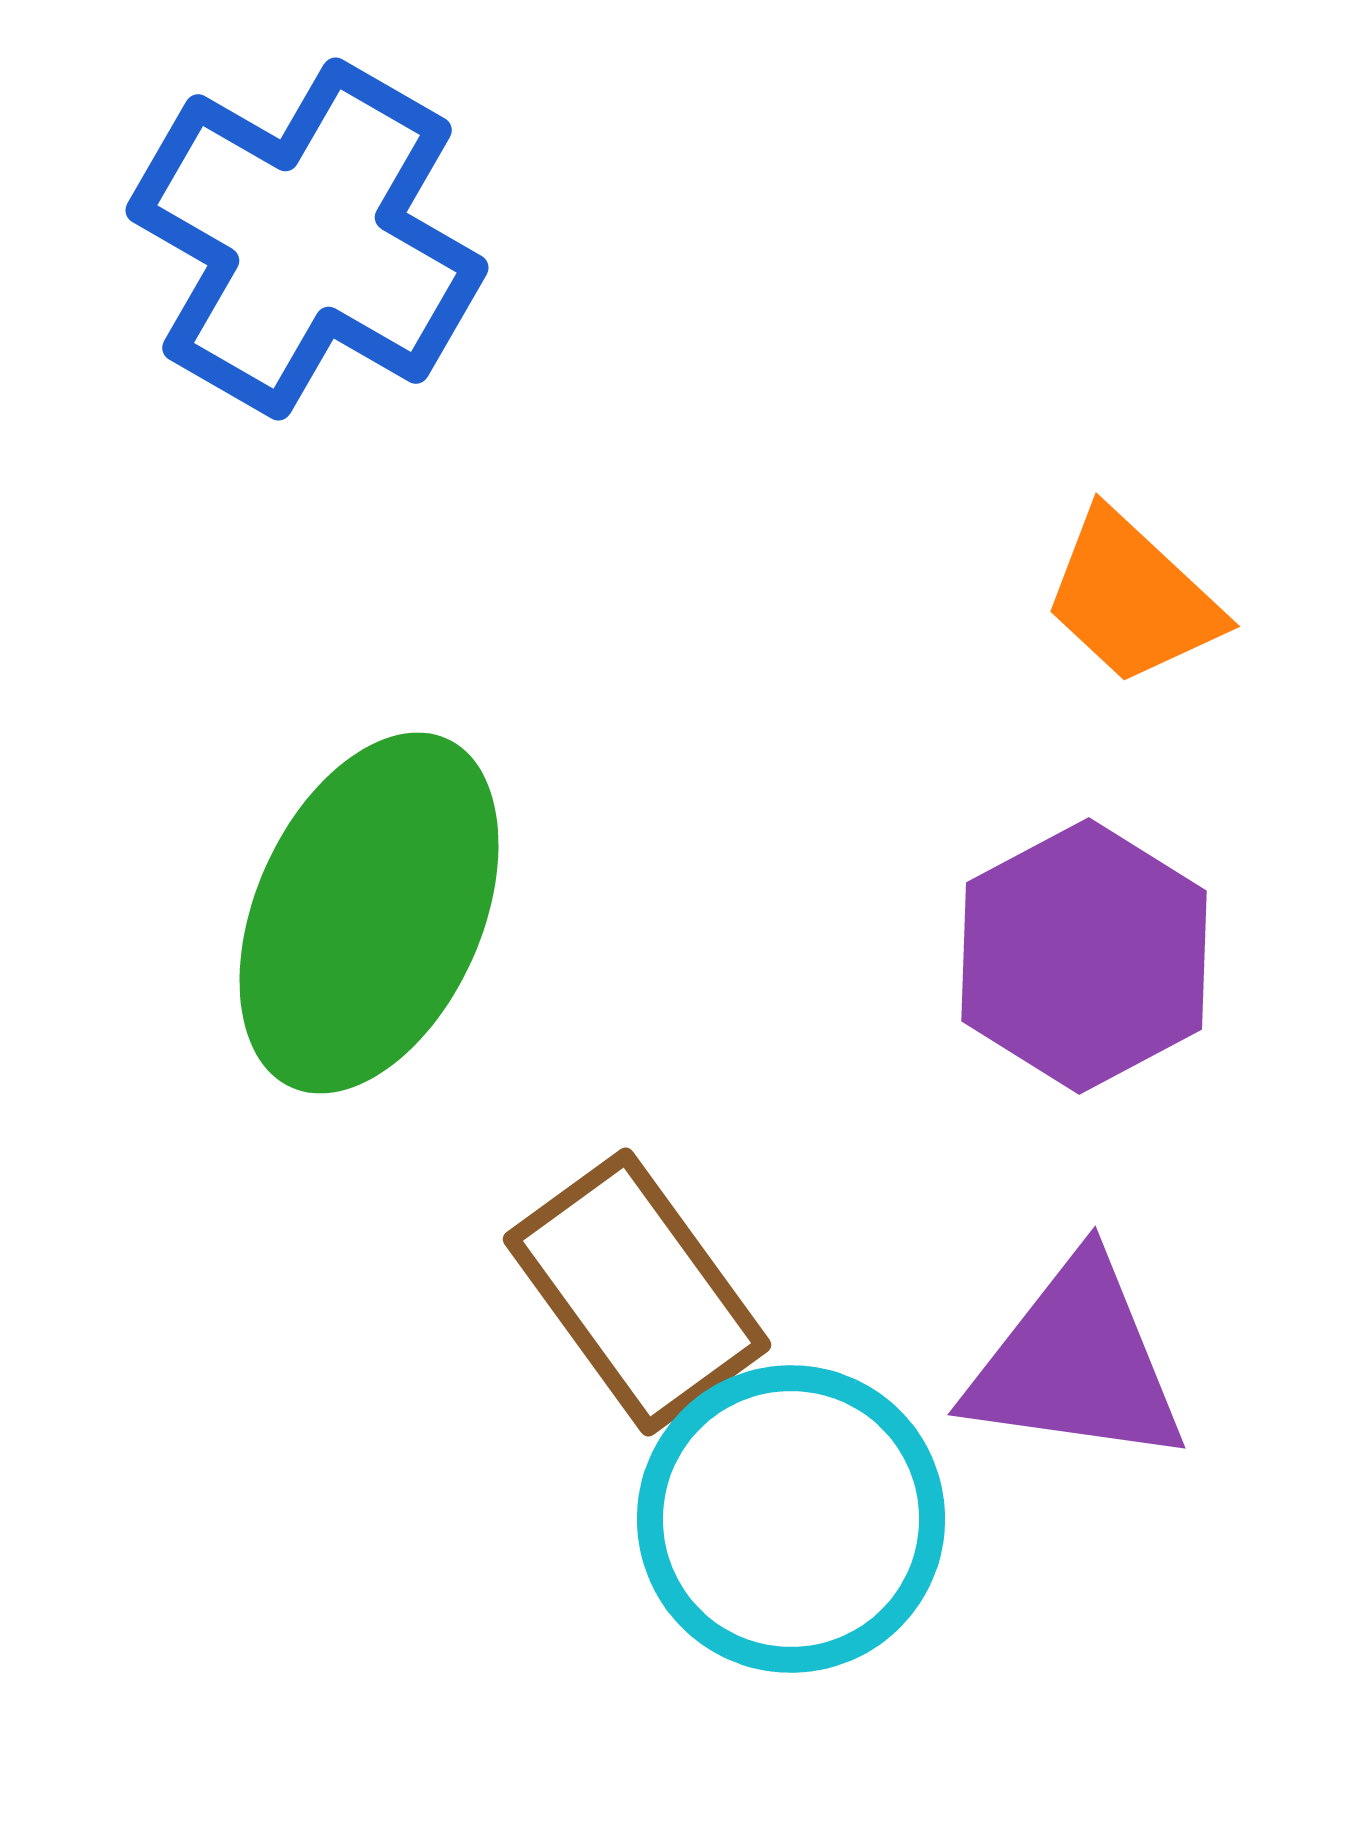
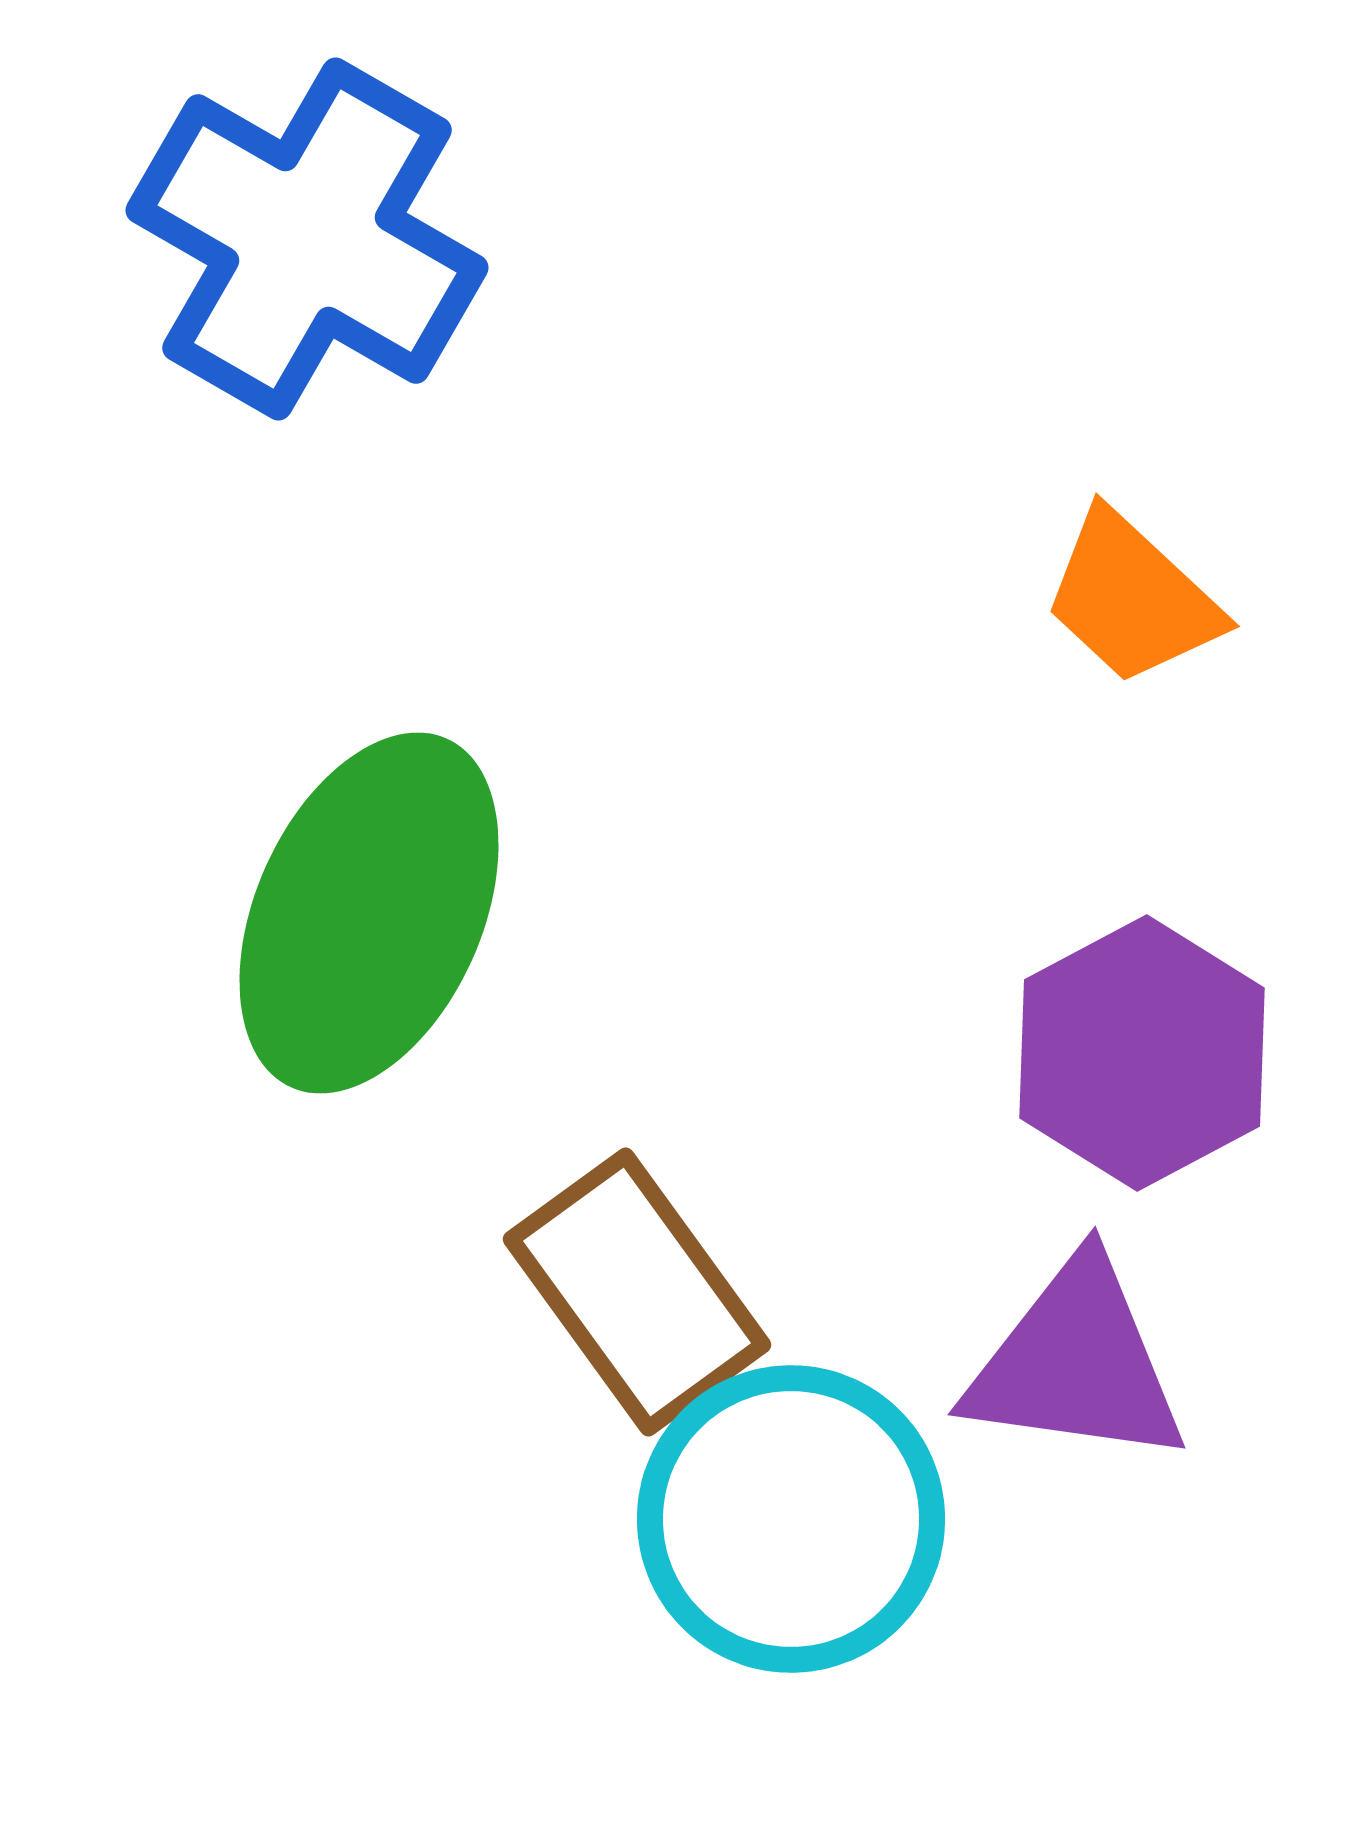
purple hexagon: moved 58 px right, 97 px down
